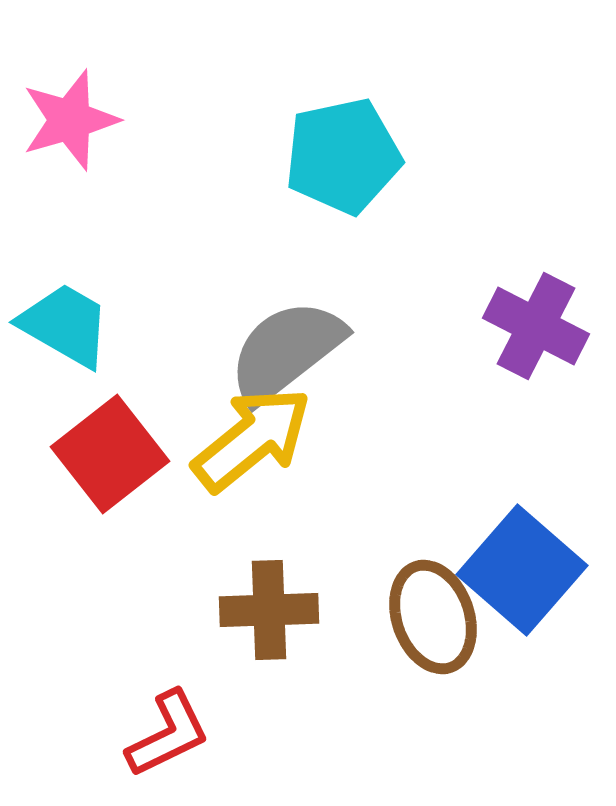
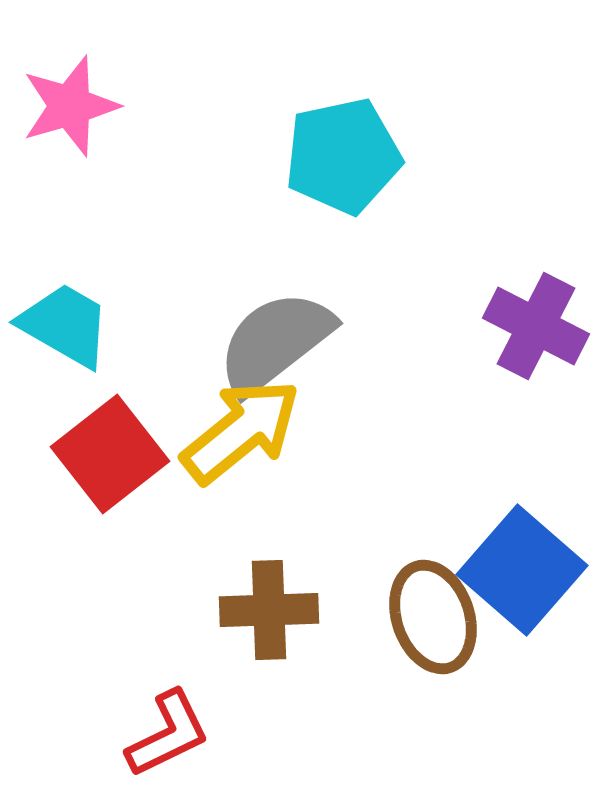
pink star: moved 14 px up
gray semicircle: moved 11 px left, 9 px up
yellow arrow: moved 11 px left, 8 px up
